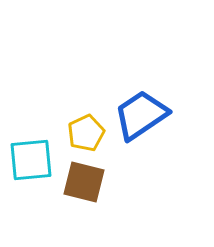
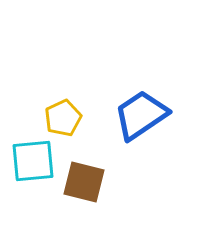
yellow pentagon: moved 23 px left, 15 px up
cyan square: moved 2 px right, 1 px down
